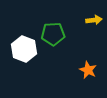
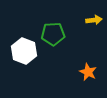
white hexagon: moved 2 px down
orange star: moved 2 px down
